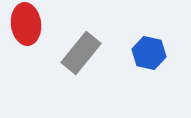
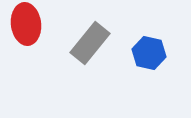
gray rectangle: moved 9 px right, 10 px up
